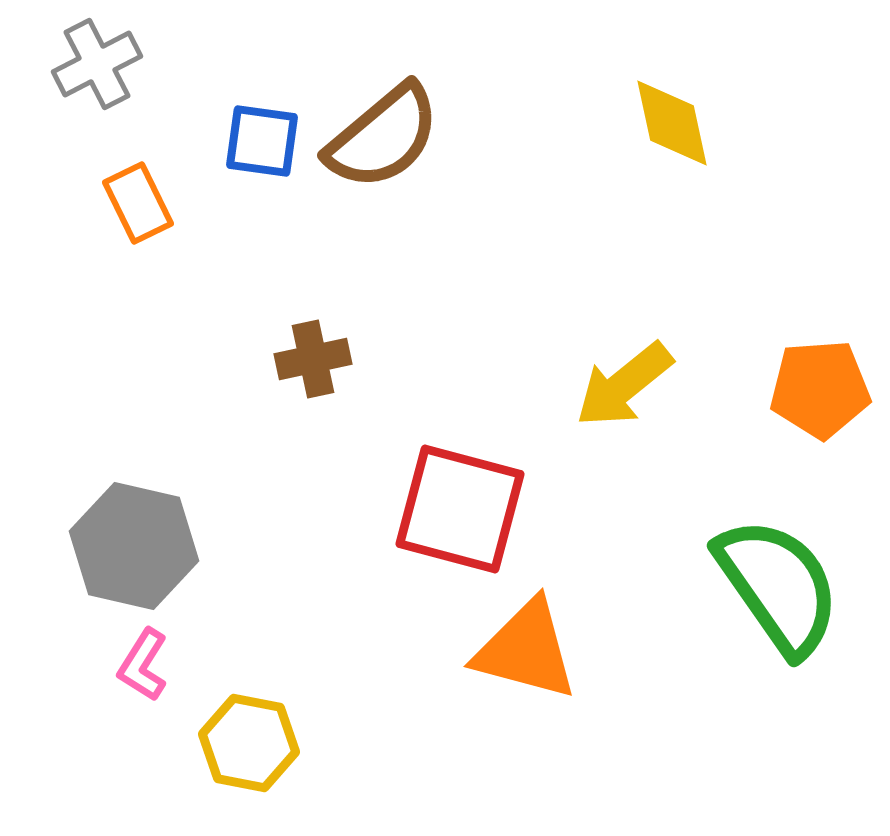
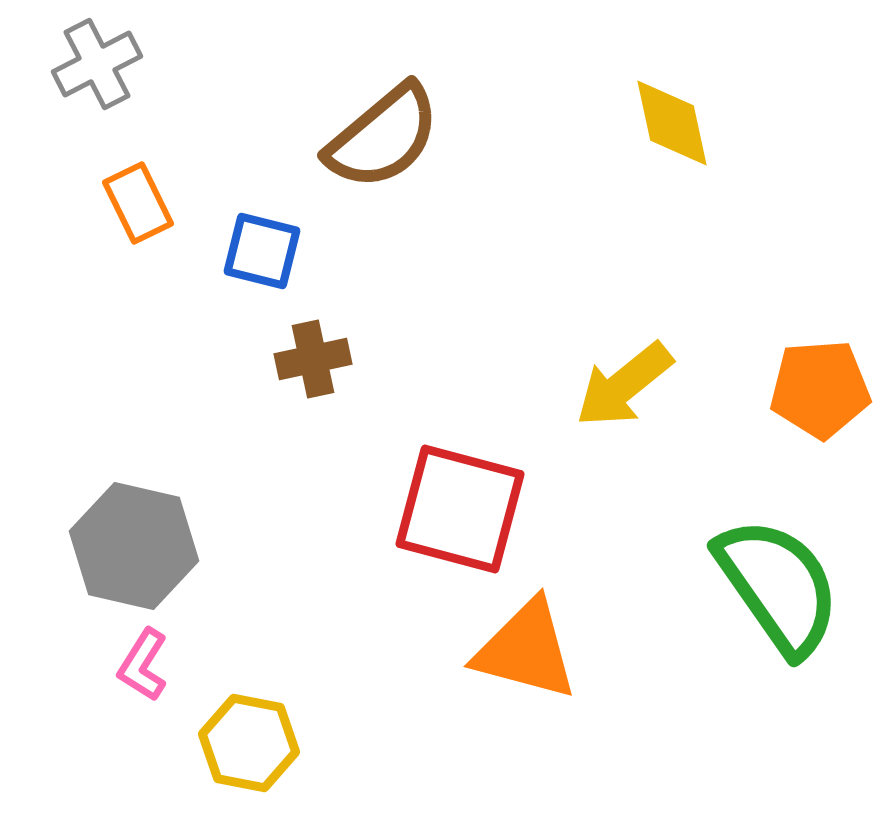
blue square: moved 110 px down; rotated 6 degrees clockwise
